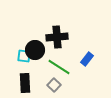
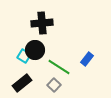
black cross: moved 15 px left, 14 px up
cyan square: rotated 24 degrees clockwise
black rectangle: moved 3 px left; rotated 54 degrees clockwise
